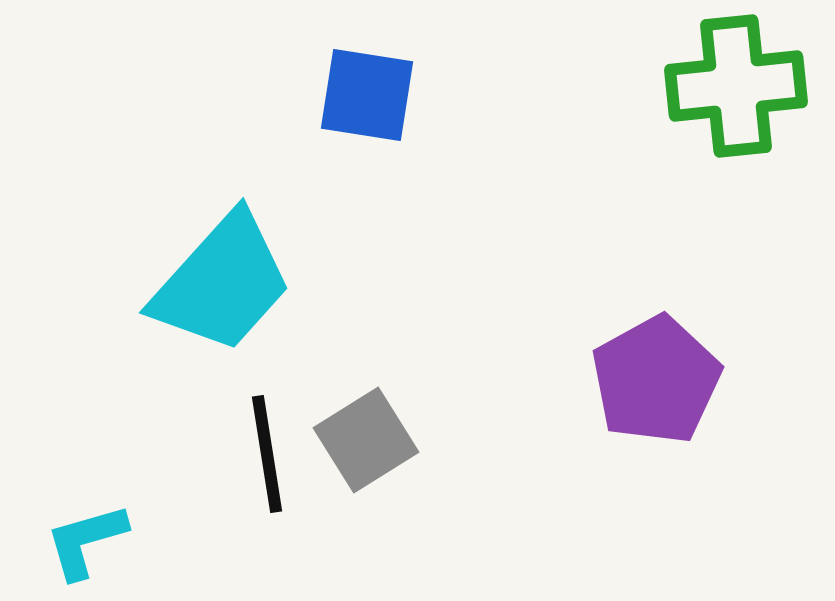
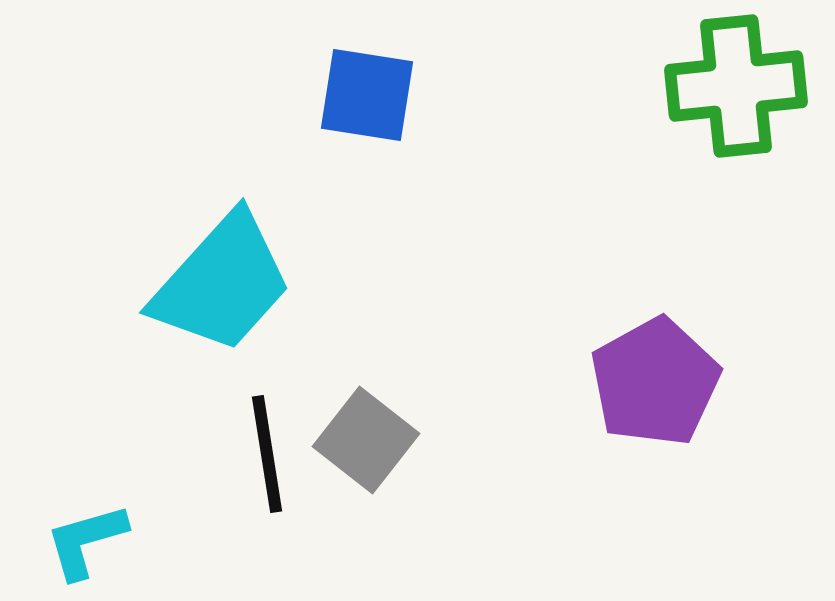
purple pentagon: moved 1 px left, 2 px down
gray square: rotated 20 degrees counterclockwise
